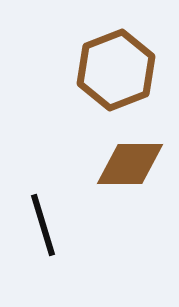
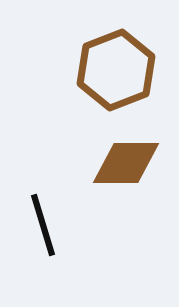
brown diamond: moved 4 px left, 1 px up
